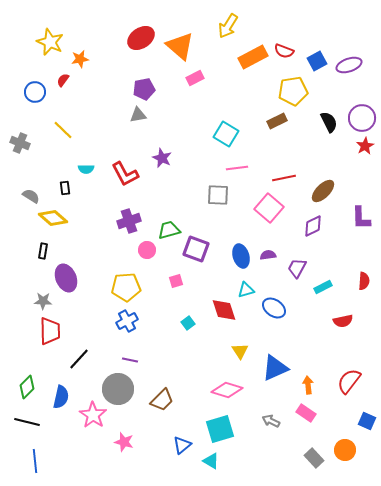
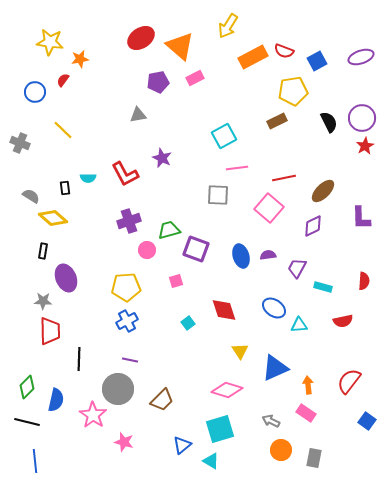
yellow star at (50, 42): rotated 16 degrees counterclockwise
purple ellipse at (349, 65): moved 12 px right, 8 px up
purple pentagon at (144, 89): moved 14 px right, 7 px up
cyan square at (226, 134): moved 2 px left, 2 px down; rotated 30 degrees clockwise
cyan semicircle at (86, 169): moved 2 px right, 9 px down
cyan rectangle at (323, 287): rotated 42 degrees clockwise
cyan triangle at (246, 290): moved 53 px right, 35 px down; rotated 12 degrees clockwise
black line at (79, 359): rotated 40 degrees counterclockwise
blue semicircle at (61, 397): moved 5 px left, 3 px down
blue square at (367, 421): rotated 12 degrees clockwise
orange circle at (345, 450): moved 64 px left
gray rectangle at (314, 458): rotated 54 degrees clockwise
